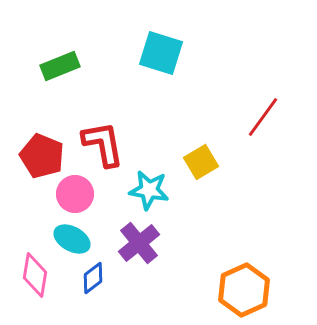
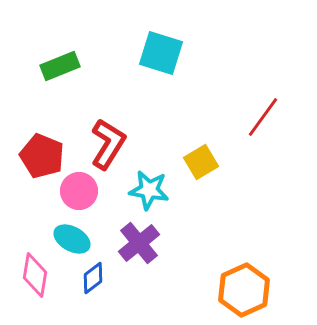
red L-shape: moved 5 px right; rotated 42 degrees clockwise
pink circle: moved 4 px right, 3 px up
